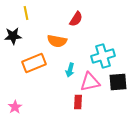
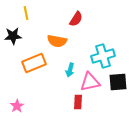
pink star: moved 2 px right, 1 px up
